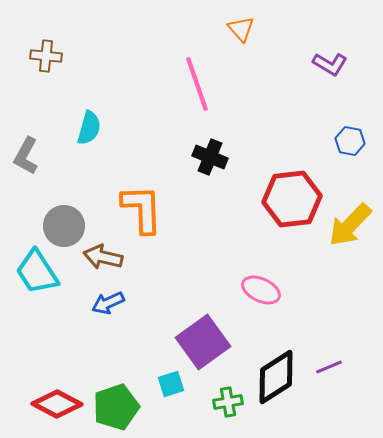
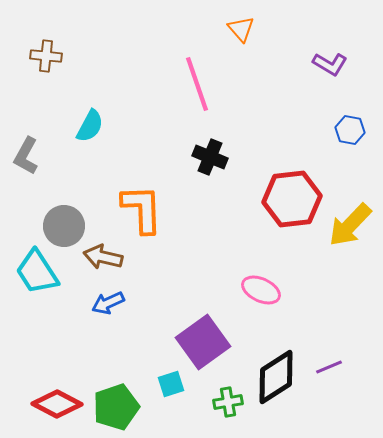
cyan semicircle: moved 1 px right, 2 px up; rotated 12 degrees clockwise
blue hexagon: moved 11 px up
